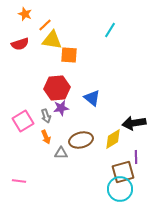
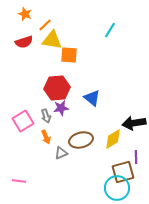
red semicircle: moved 4 px right, 2 px up
gray triangle: rotated 24 degrees counterclockwise
cyan circle: moved 3 px left, 1 px up
